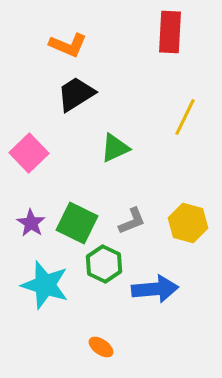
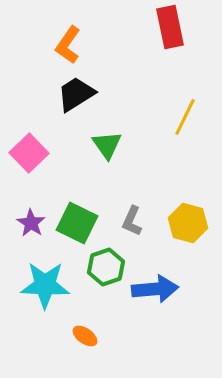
red rectangle: moved 5 px up; rotated 15 degrees counterclockwise
orange L-shape: rotated 102 degrees clockwise
green triangle: moved 8 px left, 3 px up; rotated 40 degrees counterclockwise
gray L-shape: rotated 136 degrees clockwise
green hexagon: moved 2 px right, 3 px down; rotated 15 degrees clockwise
cyan star: rotated 15 degrees counterclockwise
orange ellipse: moved 16 px left, 11 px up
